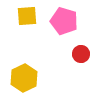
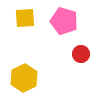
yellow square: moved 2 px left, 2 px down
